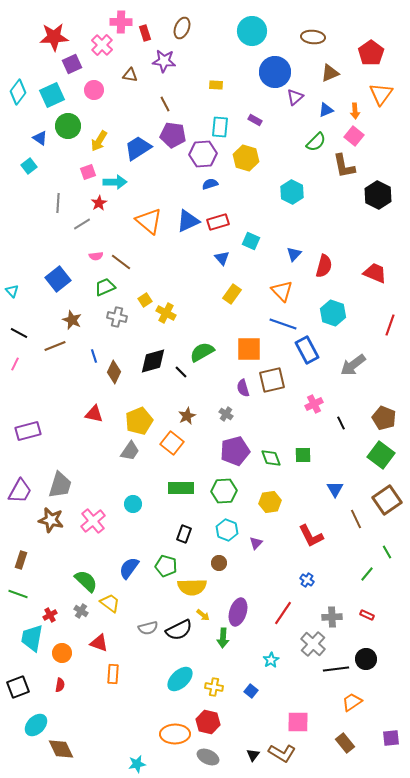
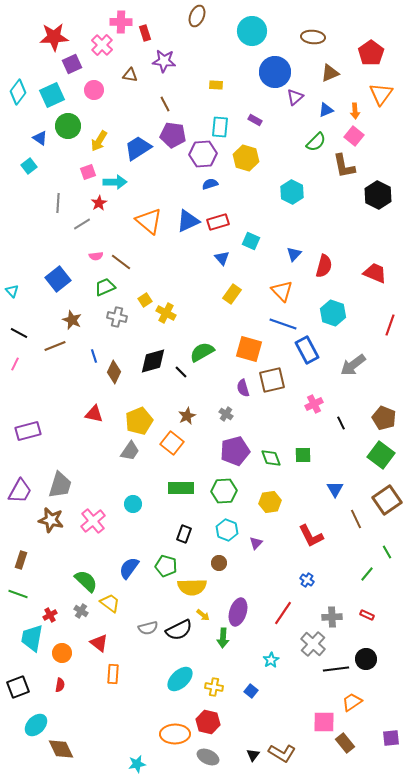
brown ellipse at (182, 28): moved 15 px right, 12 px up
orange square at (249, 349): rotated 16 degrees clockwise
red triangle at (99, 643): rotated 18 degrees clockwise
pink square at (298, 722): moved 26 px right
